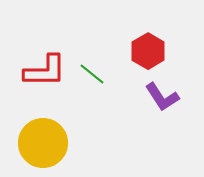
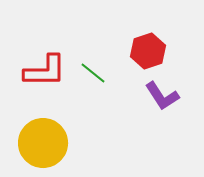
red hexagon: rotated 12 degrees clockwise
green line: moved 1 px right, 1 px up
purple L-shape: moved 1 px up
